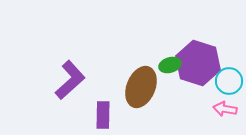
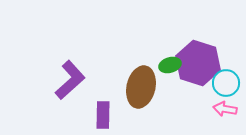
cyan circle: moved 3 px left, 2 px down
brown ellipse: rotated 9 degrees counterclockwise
